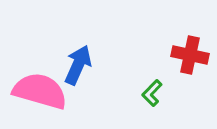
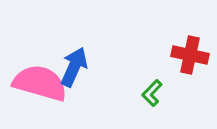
blue arrow: moved 4 px left, 2 px down
pink semicircle: moved 8 px up
